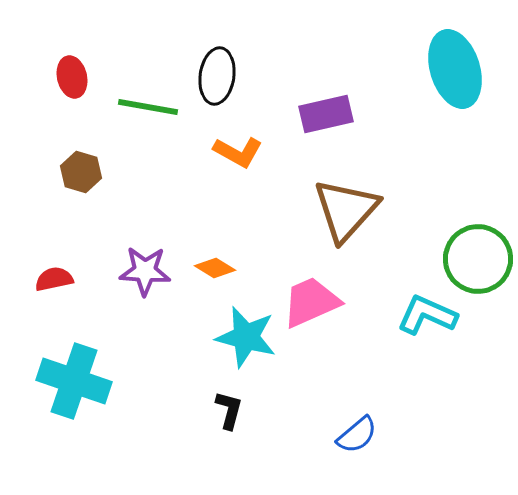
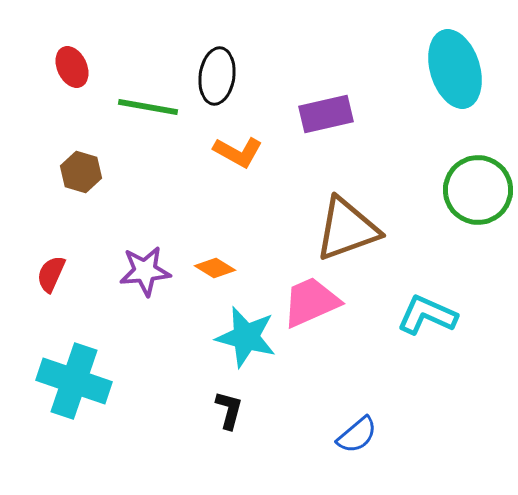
red ellipse: moved 10 px up; rotated 12 degrees counterclockwise
brown triangle: moved 1 px right, 19 px down; rotated 28 degrees clockwise
green circle: moved 69 px up
purple star: rotated 9 degrees counterclockwise
red semicircle: moved 3 px left, 5 px up; rotated 54 degrees counterclockwise
